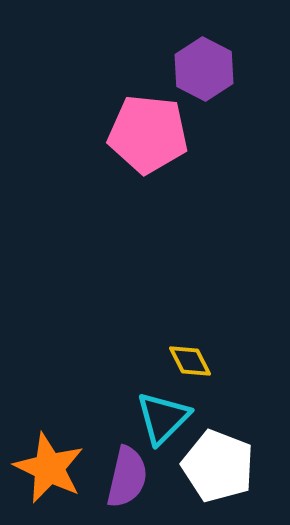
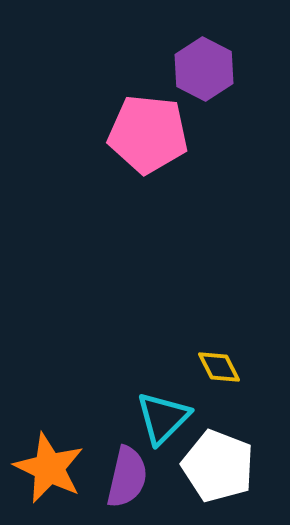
yellow diamond: moved 29 px right, 6 px down
